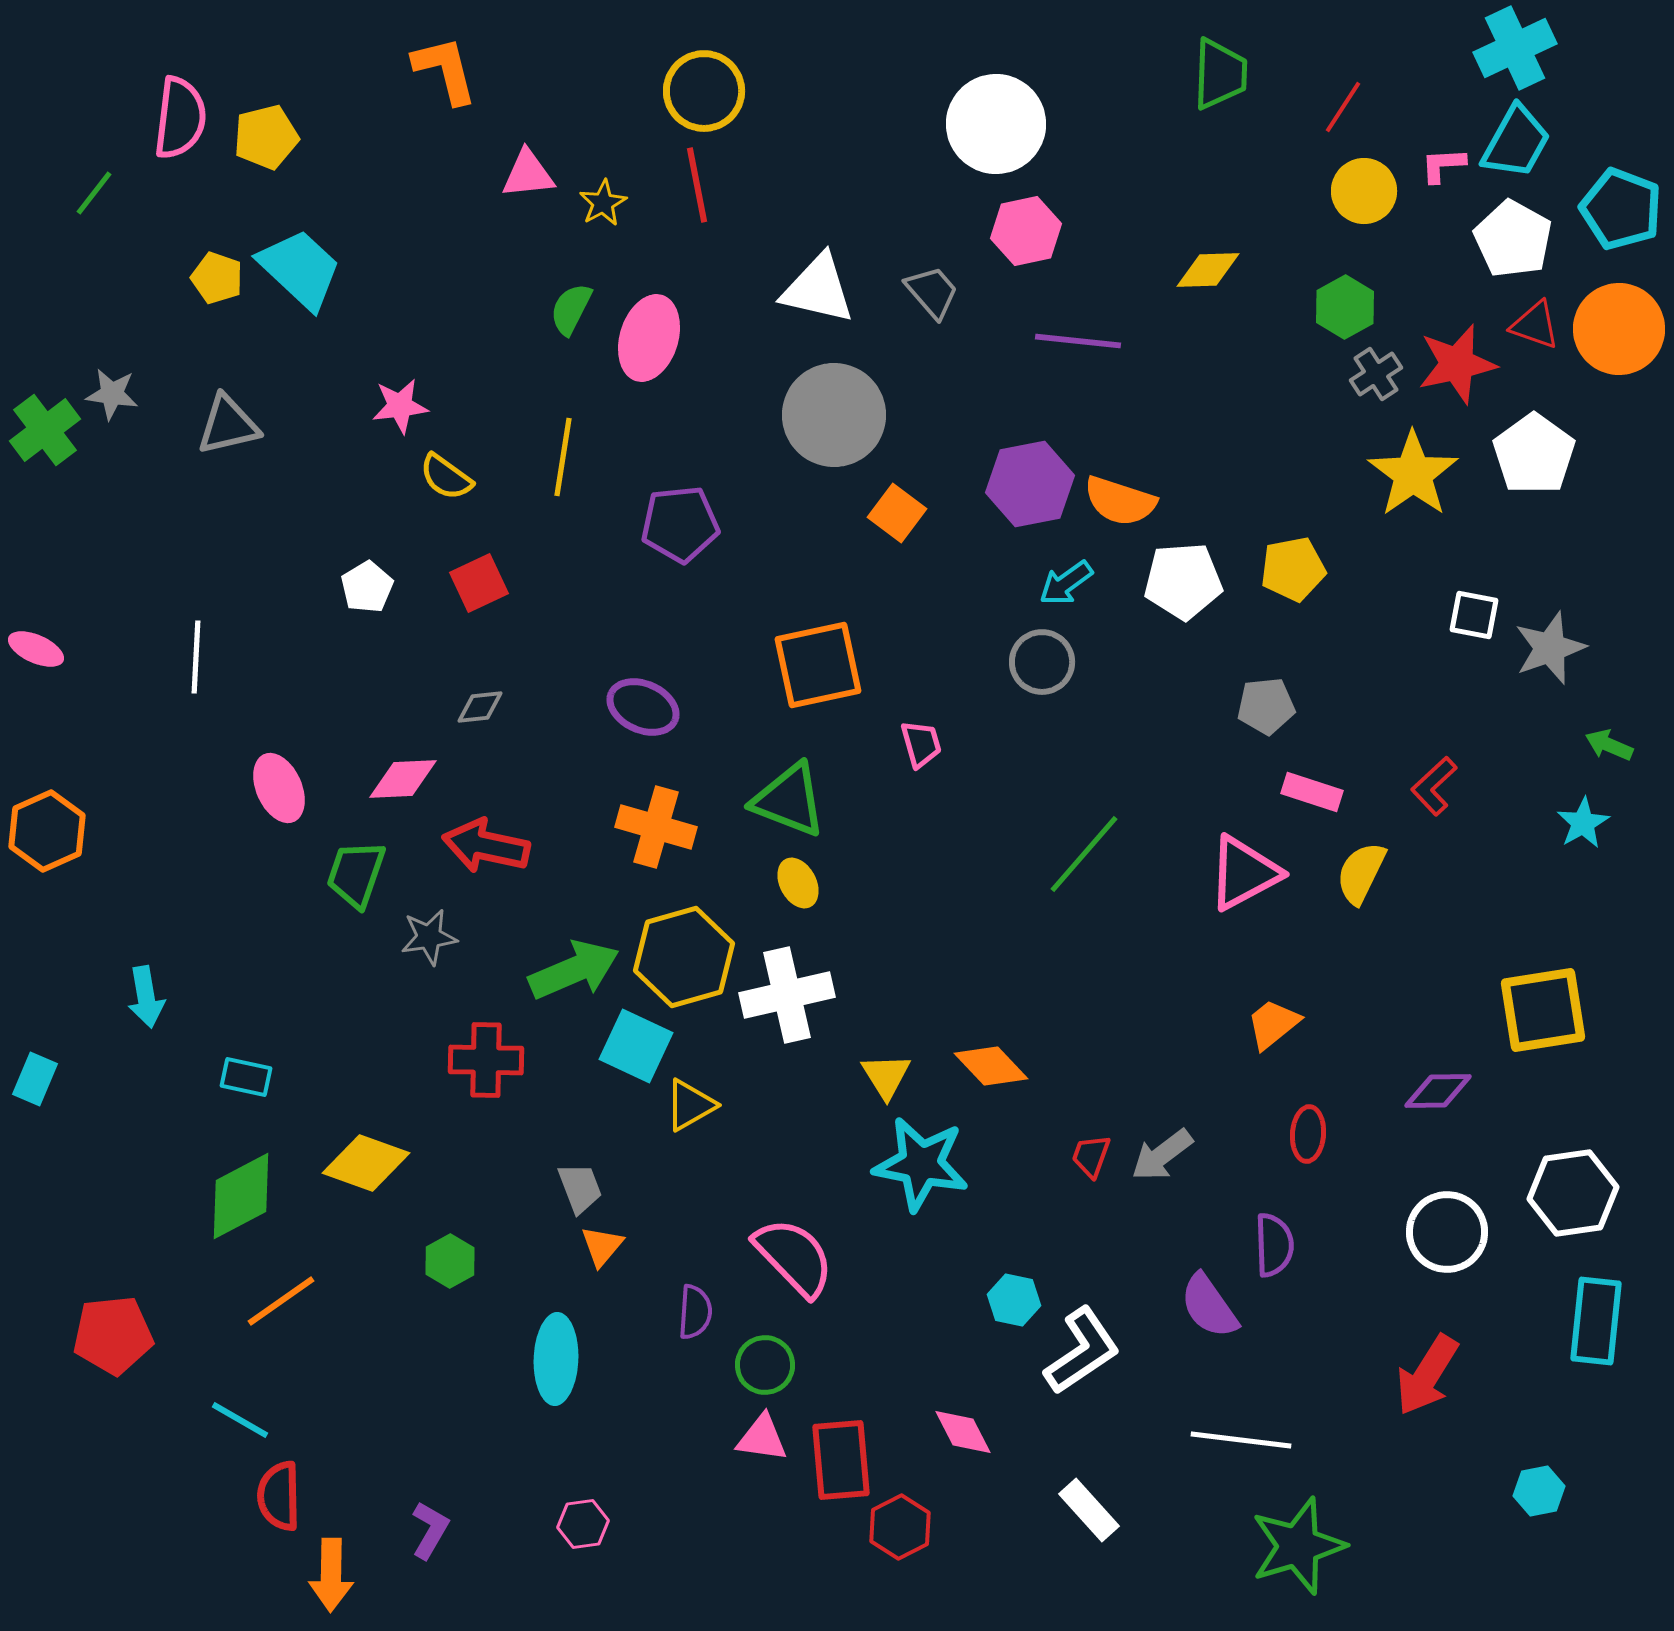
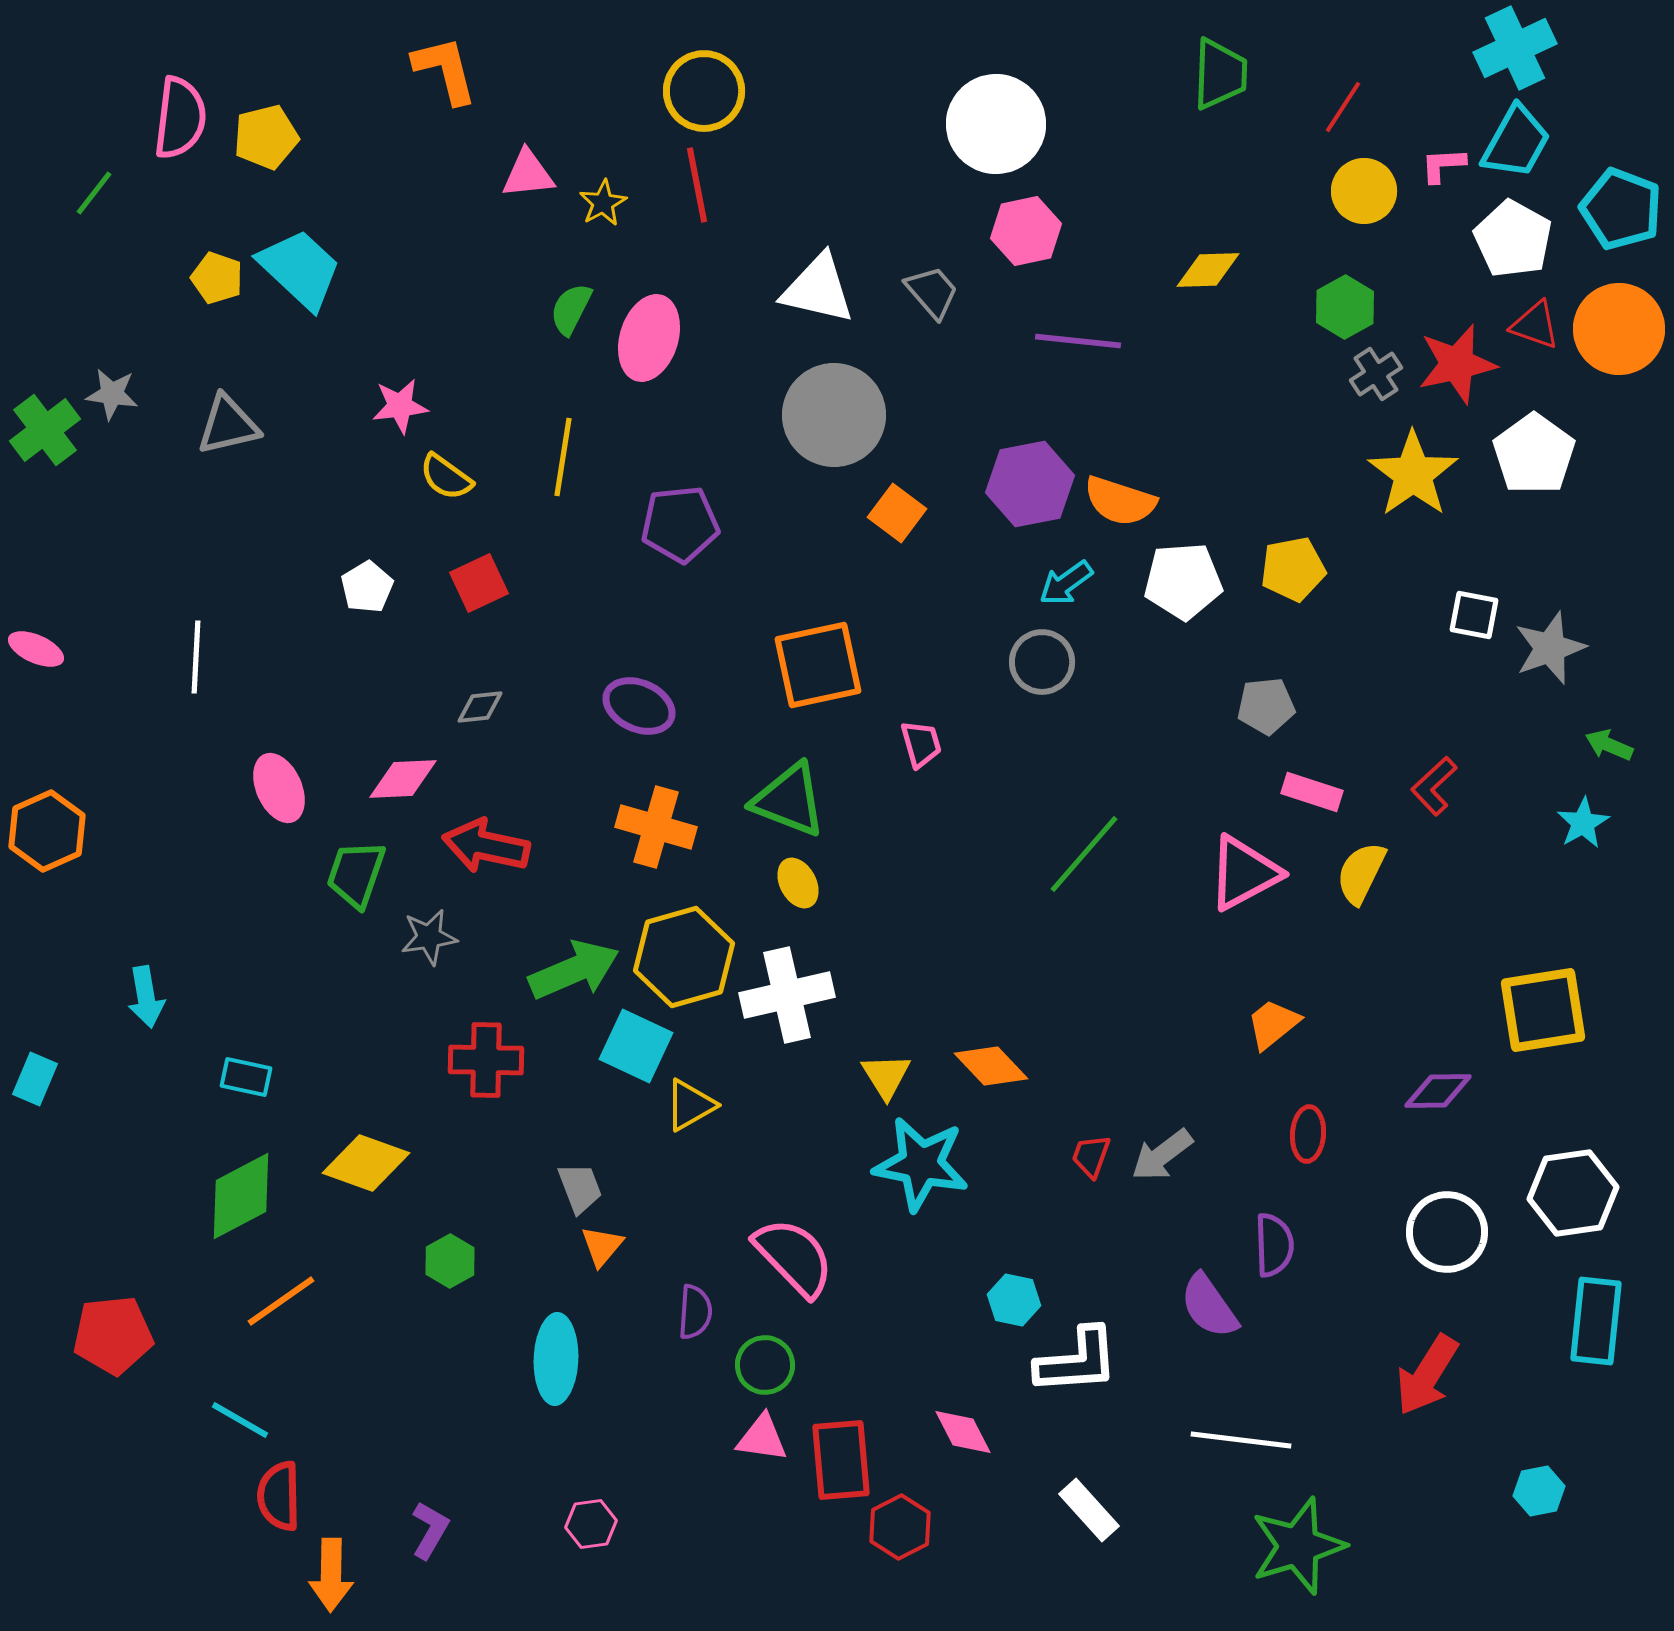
purple ellipse at (643, 707): moved 4 px left, 1 px up
white L-shape at (1082, 1351): moved 5 px left, 10 px down; rotated 30 degrees clockwise
pink hexagon at (583, 1524): moved 8 px right
